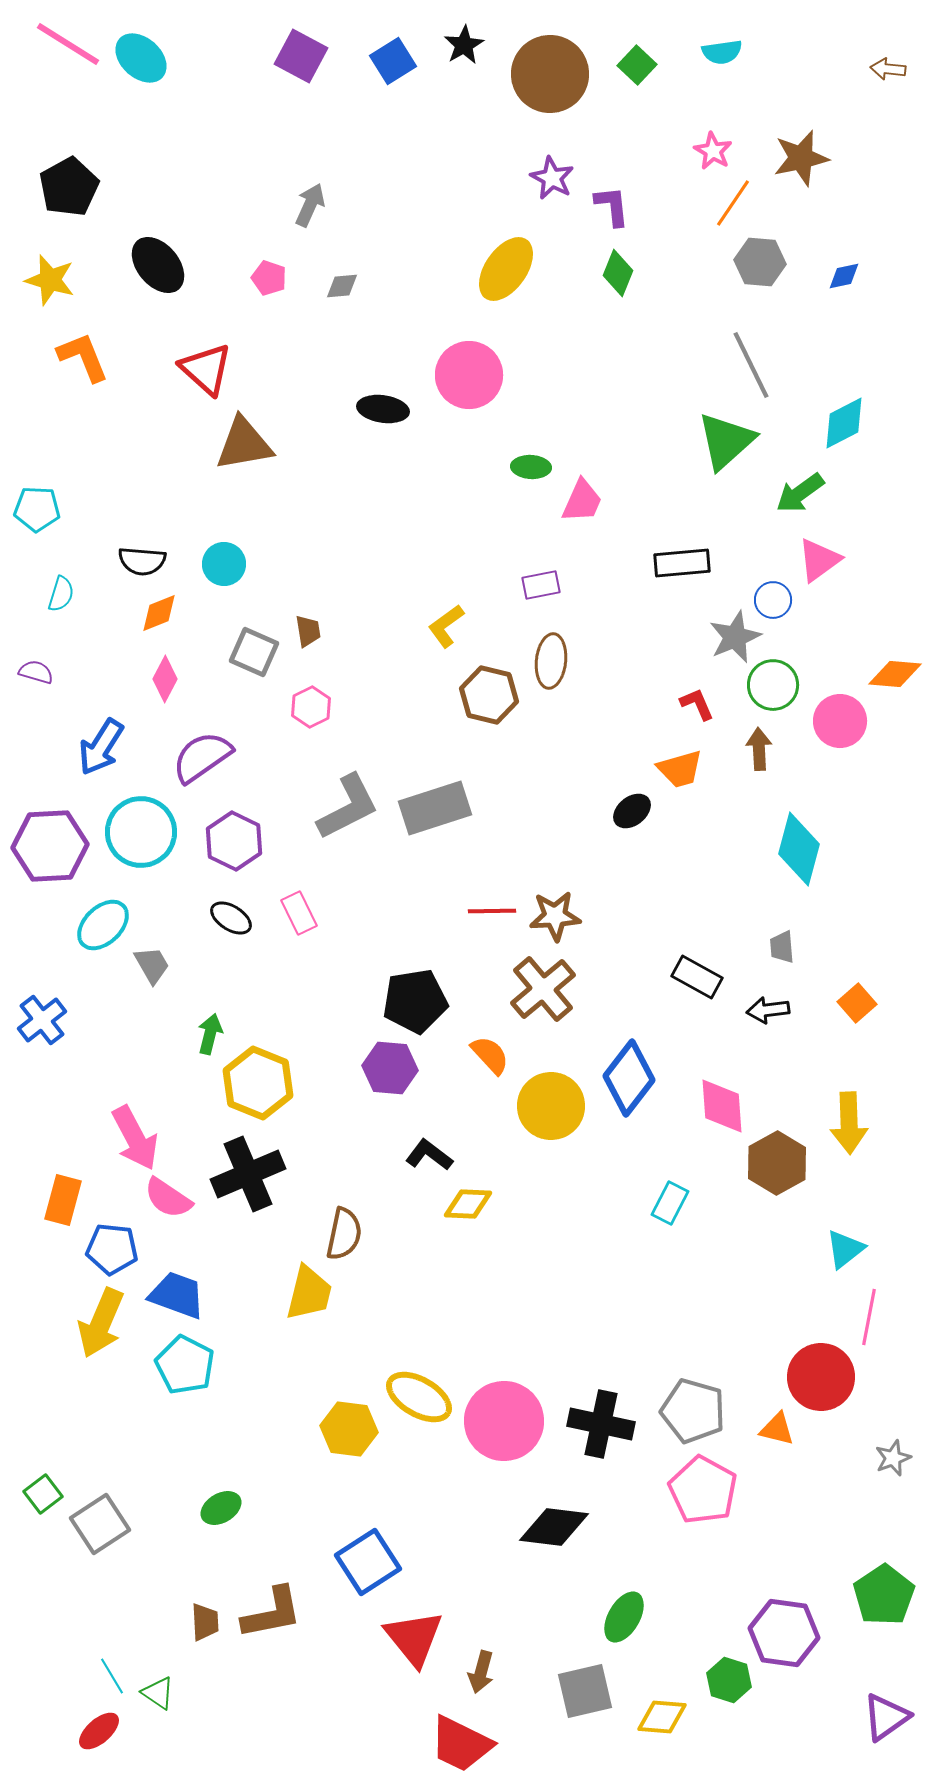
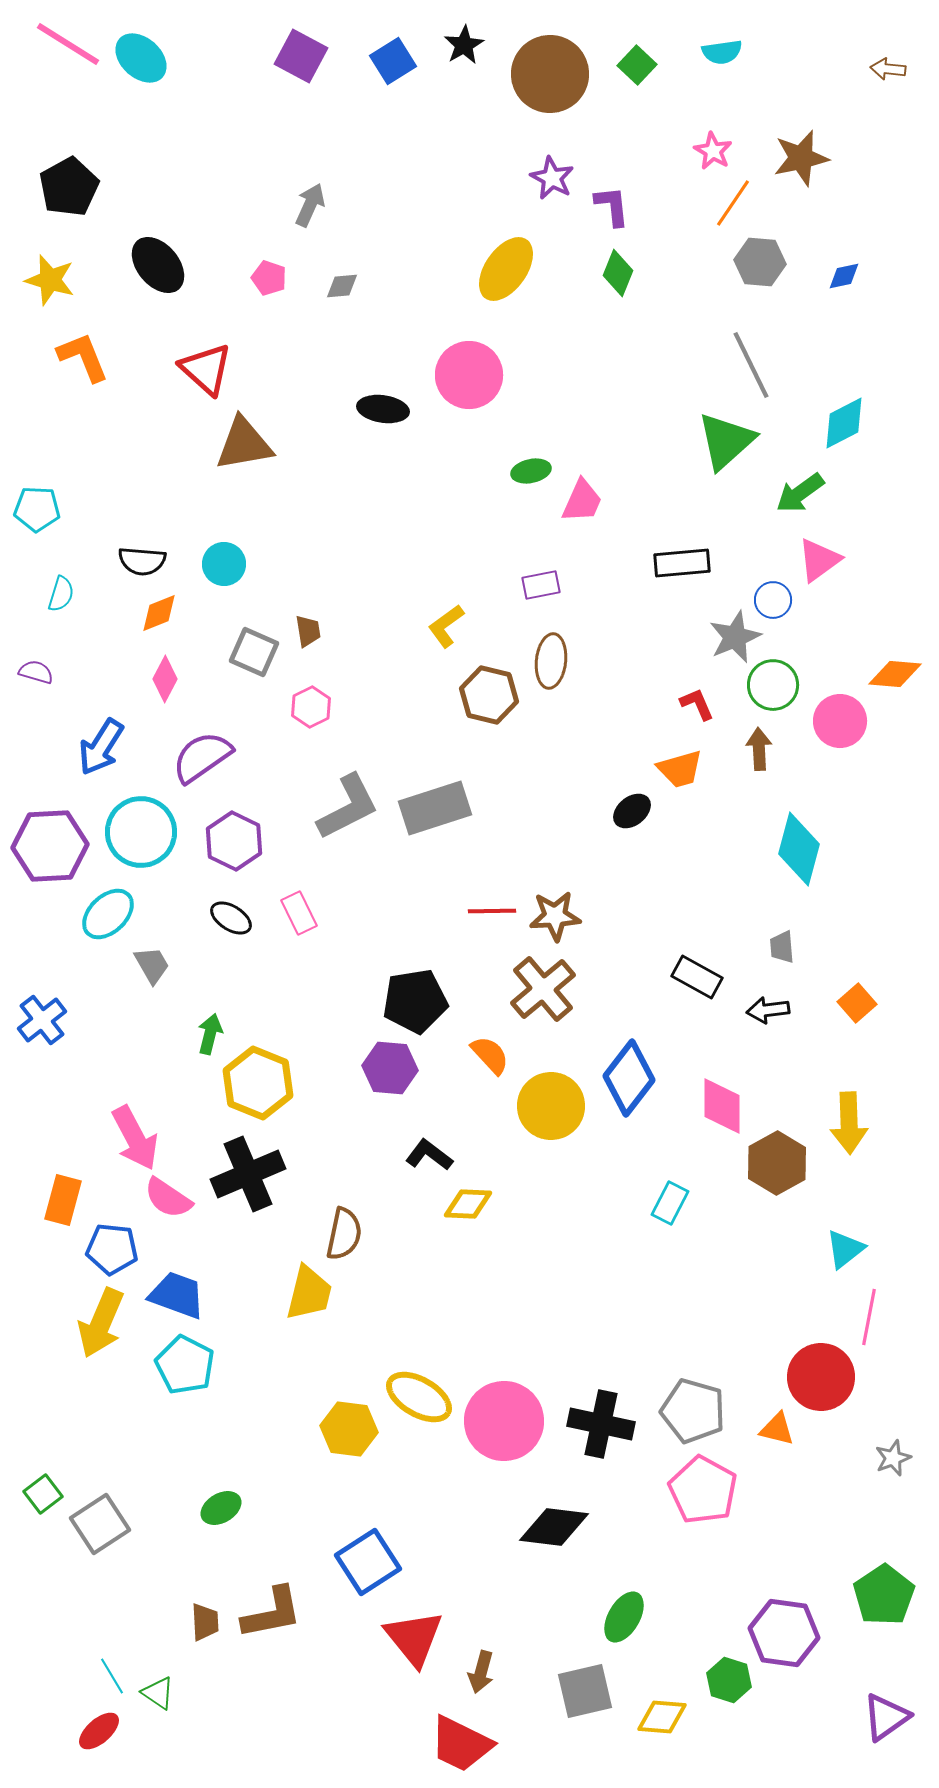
green ellipse at (531, 467): moved 4 px down; rotated 15 degrees counterclockwise
cyan ellipse at (103, 925): moved 5 px right, 11 px up
pink diamond at (722, 1106): rotated 4 degrees clockwise
